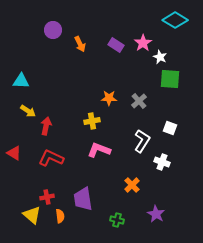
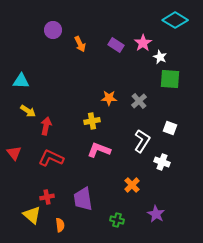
red triangle: rotated 21 degrees clockwise
orange semicircle: moved 9 px down
